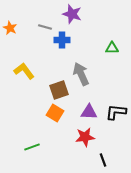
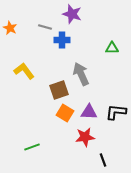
orange square: moved 10 px right
